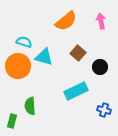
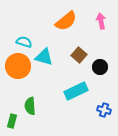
brown square: moved 1 px right, 2 px down
